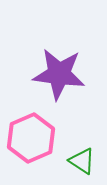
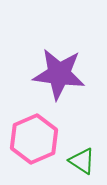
pink hexagon: moved 3 px right, 1 px down
